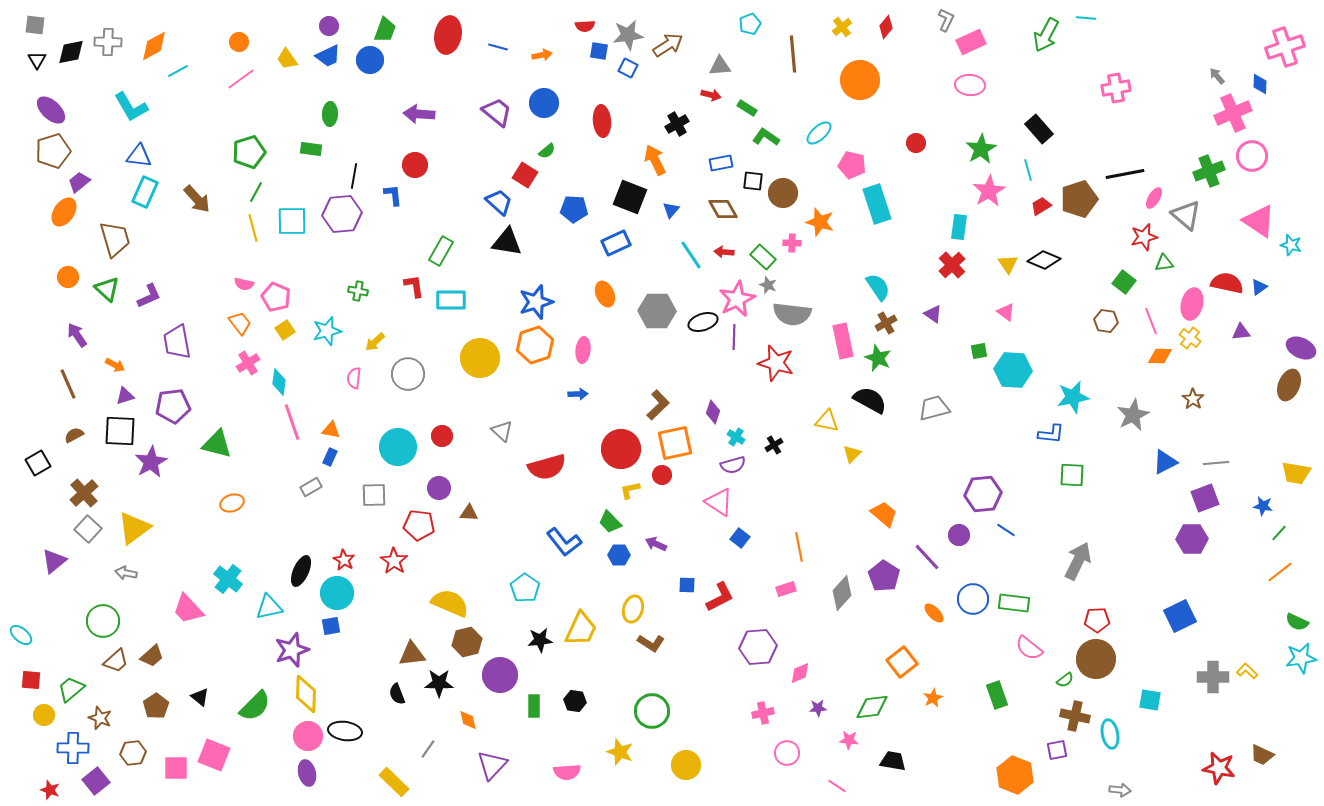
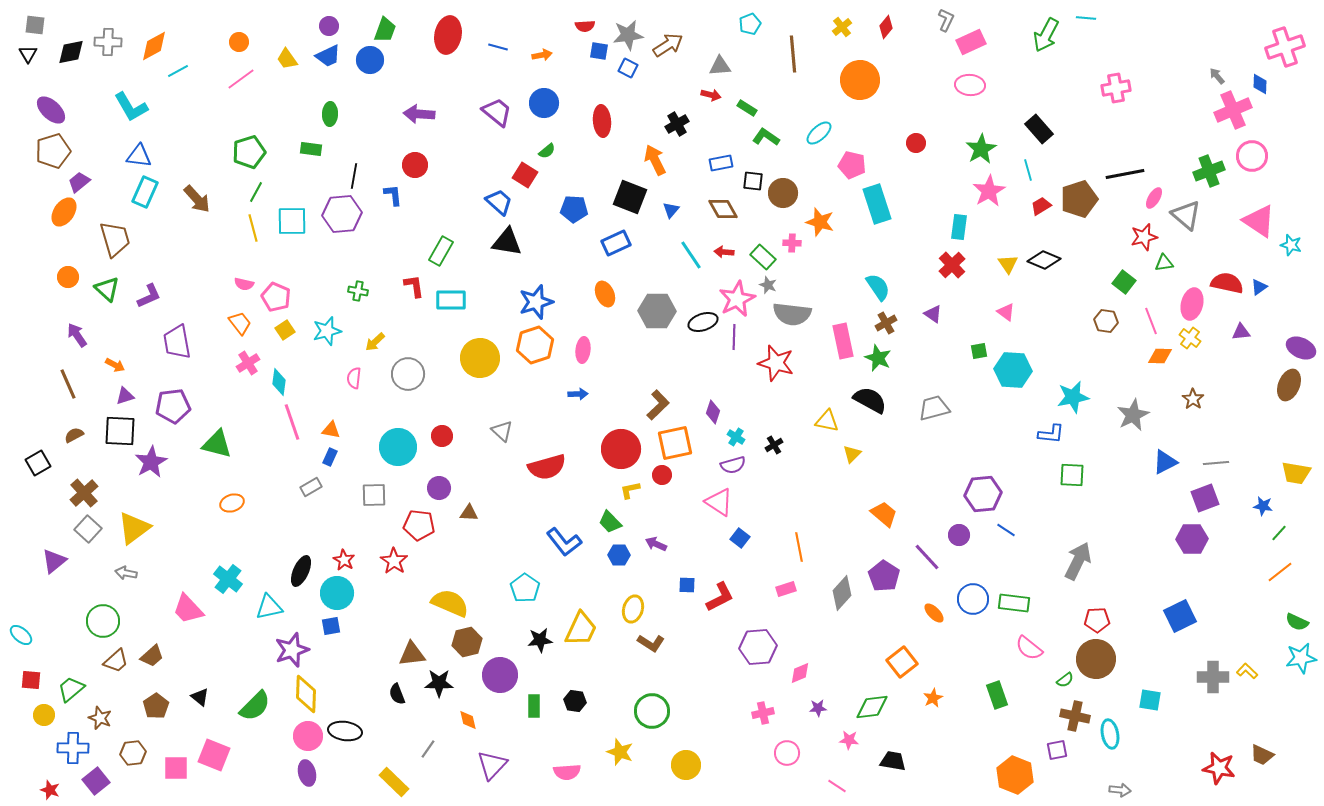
black triangle at (37, 60): moved 9 px left, 6 px up
pink cross at (1233, 113): moved 3 px up
